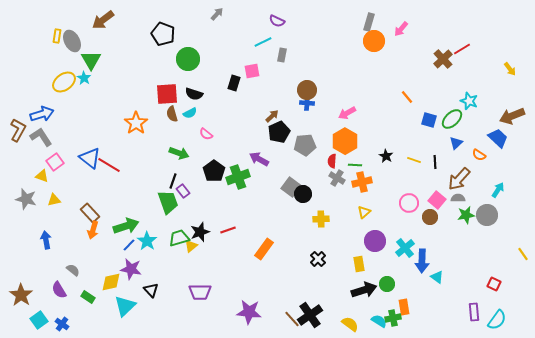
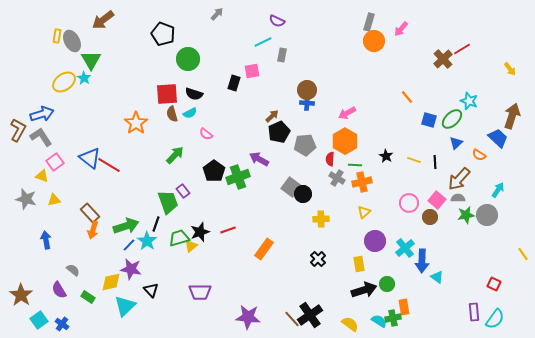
brown arrow at (512, 116): rotated 130 degrees clockwise
green arrow at (179, 153): moved 4 px left, 2 px down; rotated 66 degrees counterclockwise
red semicircle at (332, 161): moved 2 px left, 2 px up
black line at (173, 181): moved 17 px left, 43 px down
purple star at (249, 312): moved 1 px left, 5 px down
cyan semicircle at (497, 320): moved 2 px left, 1 px up
